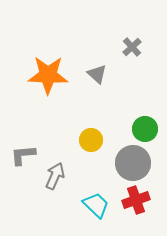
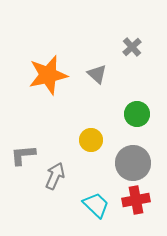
orange star: rotated 15 degrees counterclockwise
green circle: moved 8 px left, 15 px up
red cross: rotated 8 degrees clockwise
